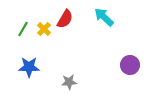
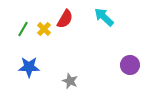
gray star: moved 1 px right, 1 px up; rotated 28 degrees clockwise
